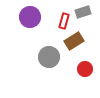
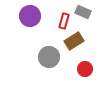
gray rectangle: rotated 42 degrees clockwise
purple circle: moved 1 px up
